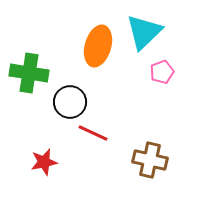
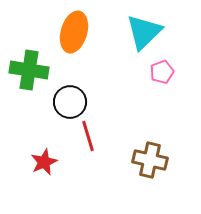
orange ellipse: moved 24 px left, 14 px up
green cross: moved 3 px up
red line: moved 5 px left, 3 px down; rotated 48 degrees clockwise
red star: rotated 12 degrees counterclockwise
